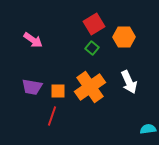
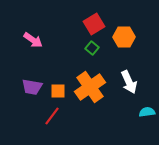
red line: rotated 18 degrees clockwise
cyan semicircle: moved 1 px left, 17 px up
